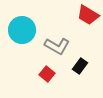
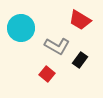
red trapezoid: moved 8 px left, 5 px down
cyan circle: moved 1 px left, 2 px up
black rectangle: moved 6 px up
